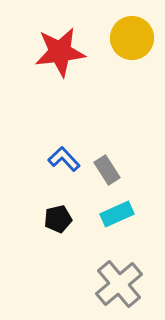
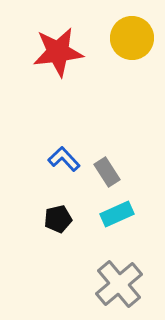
red star: moved 2 px left
gray rectangle: moved 2 px down
